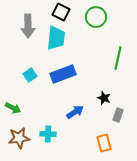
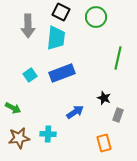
blue rectangle: moved 1 px left, 1 px up
